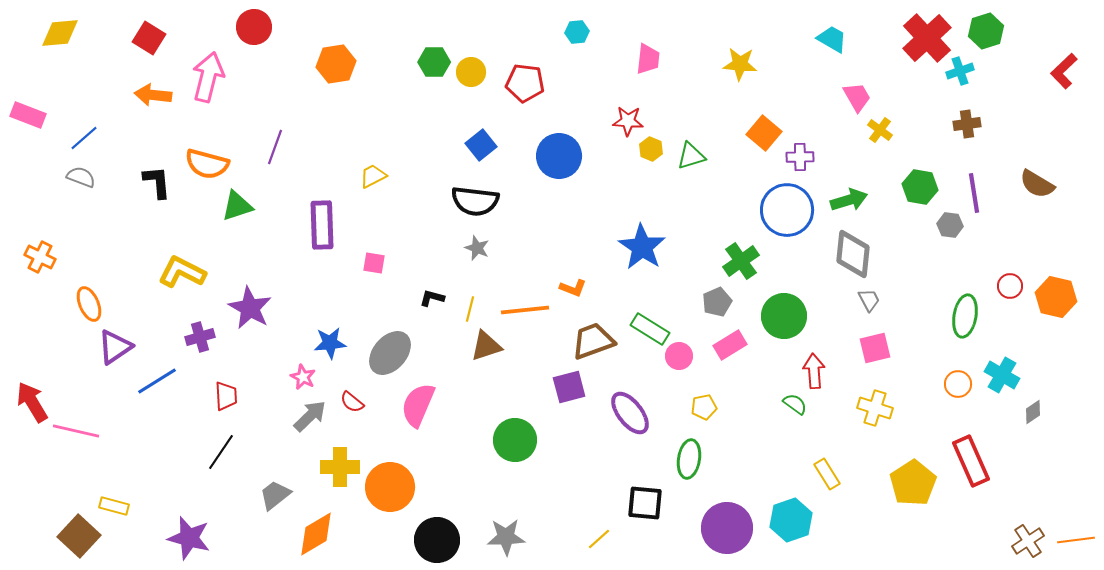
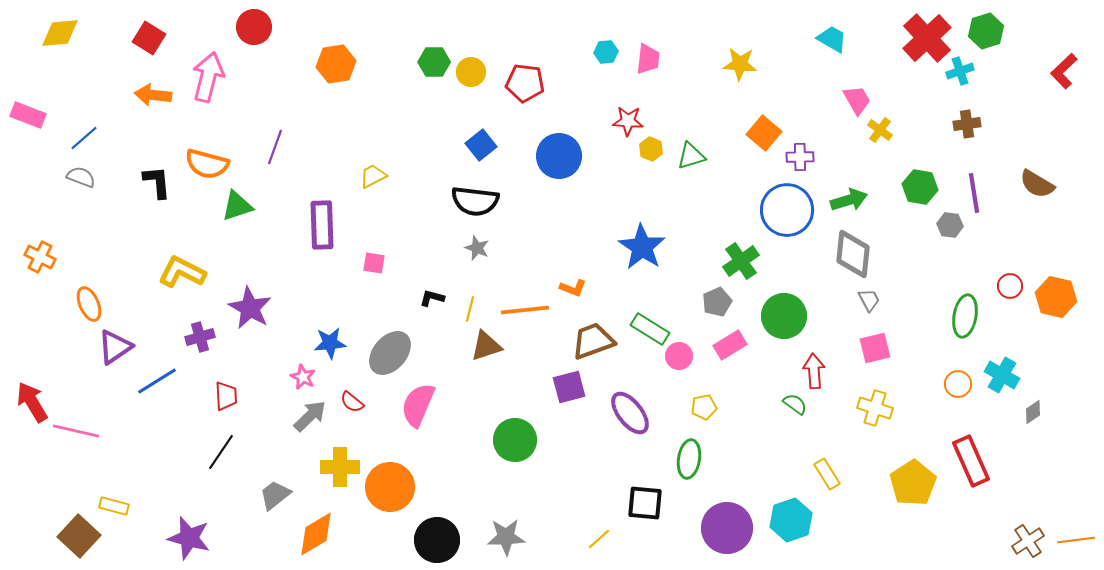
cyan hexagon at (577, 32): moved 29 px right, 20 px down
pink trapezoid at (857, 97): moved 3 px down
